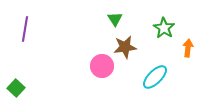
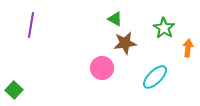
green triangle: rotated 28 degrees counterclockwise
purple line: moved 6 px right, 4 px up
brown star: moved 4 px up
pink circle: moved 2 px down
green square: moved 2 px left, 2 px down
